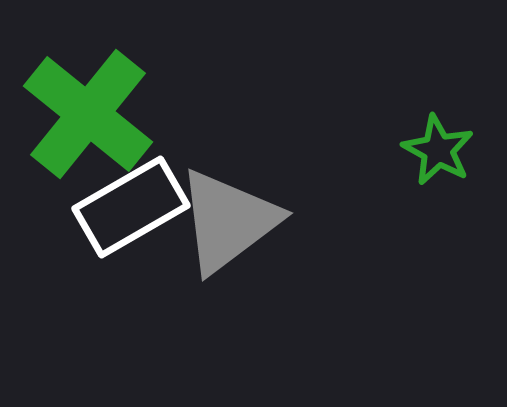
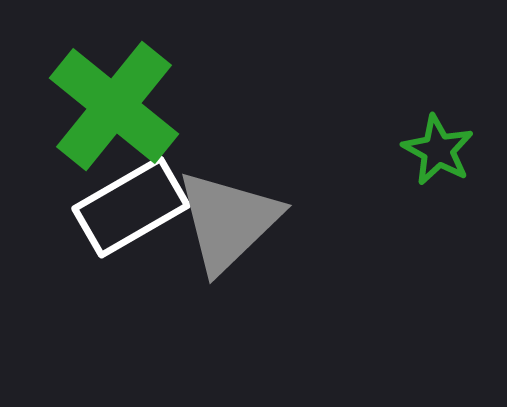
green cross: moved 26 px right, 8 px up
gray triangle: rotated 7 degrees counterclockwise
